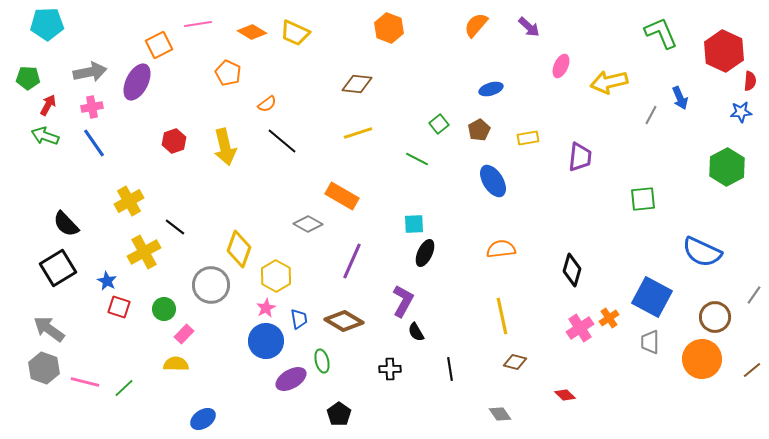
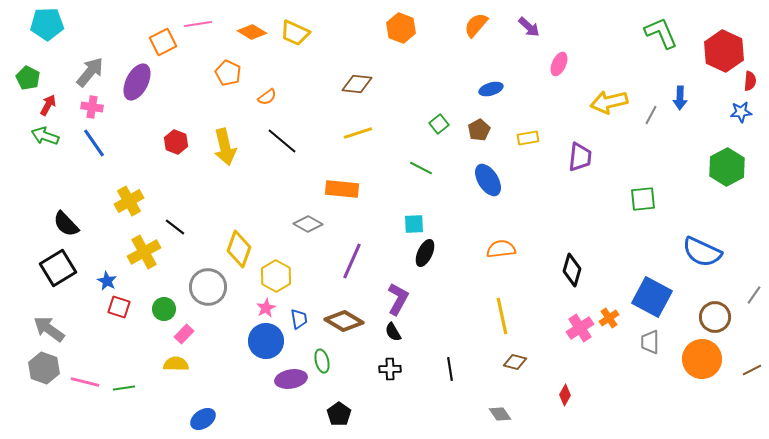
orange hexagon at (389, 28): moved 12 px right
orange square at (159, 45): moved 4 px right, 3 px up
pink ellipse at (561, 66): moved 2 px left, 2 px up
gray arrow at (90, 72): rotated 40 degrees counterclockwise
green pentagon at (28, 78): rotated 25 degrees clockwise
yellow arrow at (609, 82): moved 20 px down
blue arrow at (680, 98): rotated 25 degrees clockwise
orange semicircle at (267, 104): moved 7 px up
pink cross at (92, 107): rotated 20 degrees clockwise
red hexagon at (174, 141): moved 2 px right, 1 px down; rotated 20 degrees counterclockwise
green line at (417, 159): moved 4 px right, 9 px down
blue ellipse at (493, 181): moved 5 px left, 1 px up
orange rectangle at (342, 196): moved 7 px up; rotated 24 degrees counterclockwise
gray circle at (211, 285): moved 3 px left, 2 px down
purple L-shape at (403, 301): moved 5 px left, 2 px up
black semicircle at (416, 332): moved 23 px left
brown line at (752, 370): rotated 12 degrees clockwise
purple ellipse at (291, 379): rotated 20 degrees clockwise
green line at (124, 388): rotated 35 degrees clockwise
red diamond at (565, 395): rotated 75 degrees clockwise
